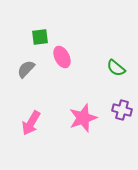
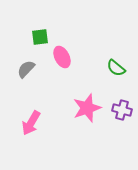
pink star: moved 4 px right, 10 px up
